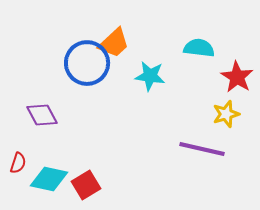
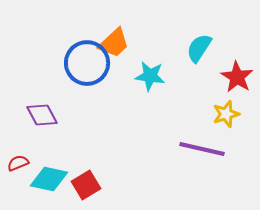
cyan semicircle: rotated 64 degrees counterclockwise
red semicircle: rotated 130 degrees counterclockwise
